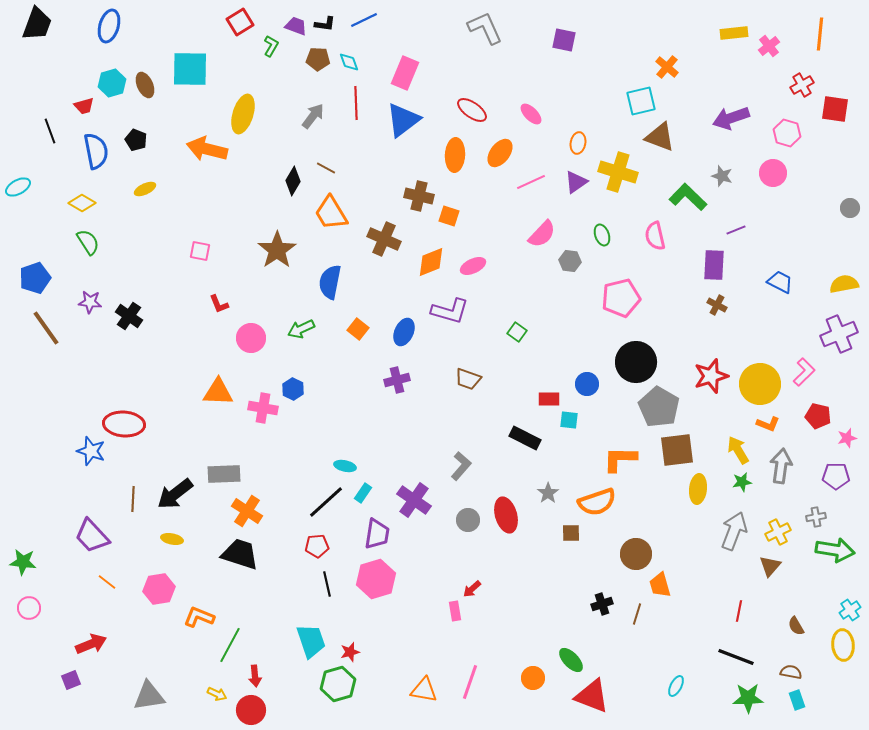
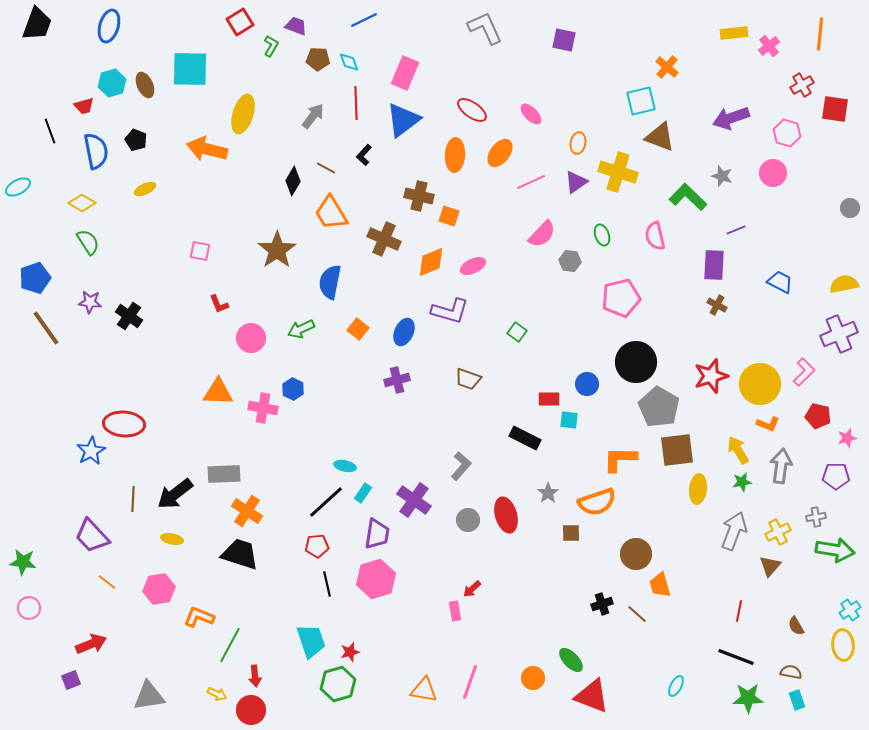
black L-shape at (325, 24): moved 39 px right, 131 px down; rotated 125 degrees clockwise
blue star at (91, 451): rotated 24 degrees clockwise
brown line at (637, 614): rotated 65 degrees counterclockwise
